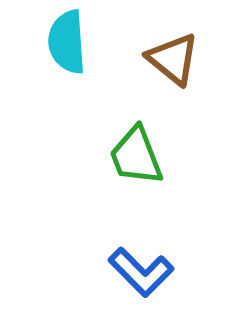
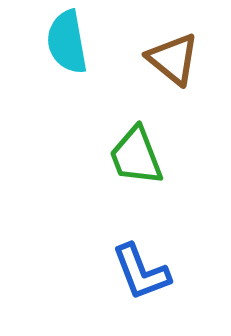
cyan semicircle: rotated 6 degrees counterclockwise
blue L-shape: rotated 24 degrees clockwise
